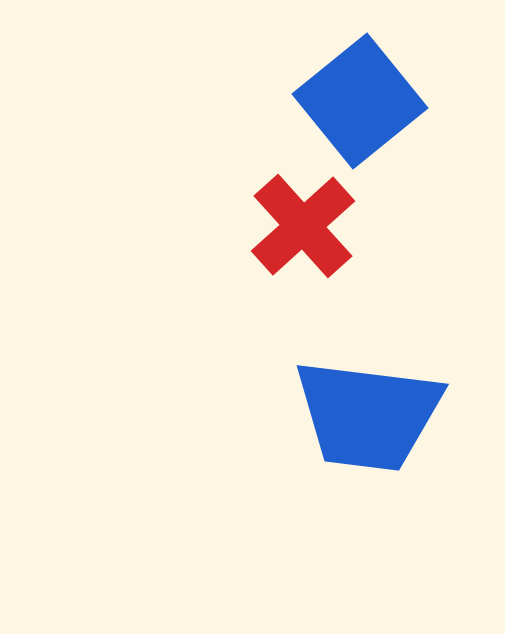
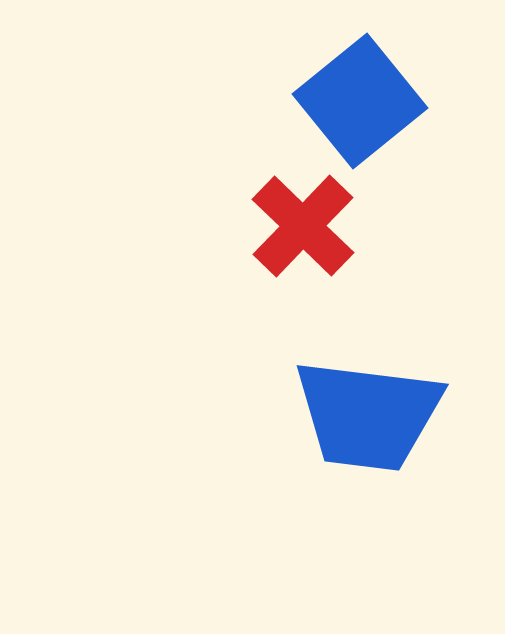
red cross: rotated 4 degrees counterclockwise
